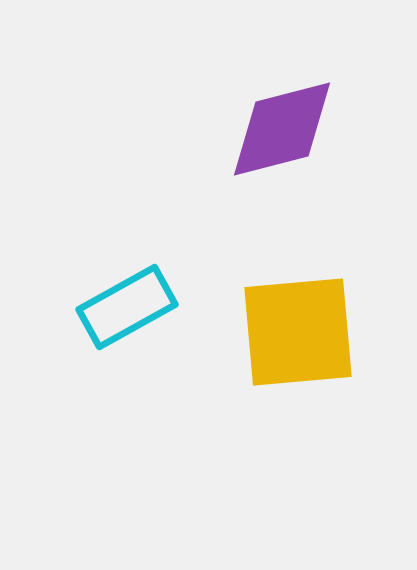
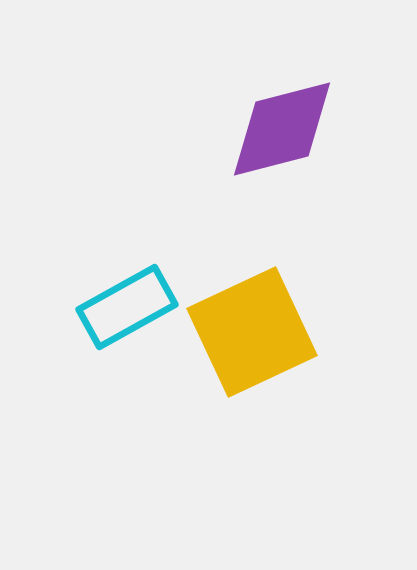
yellow square: moved 46 px left; rotated 20 degrees counterclockwise
